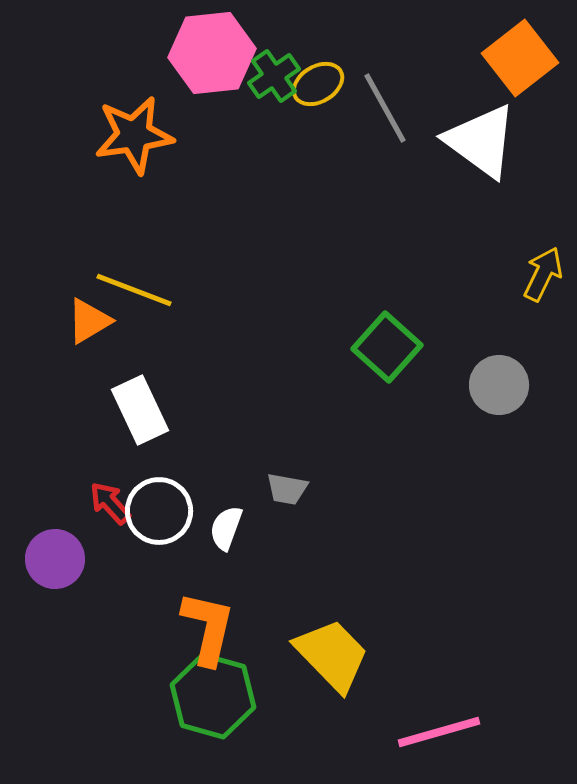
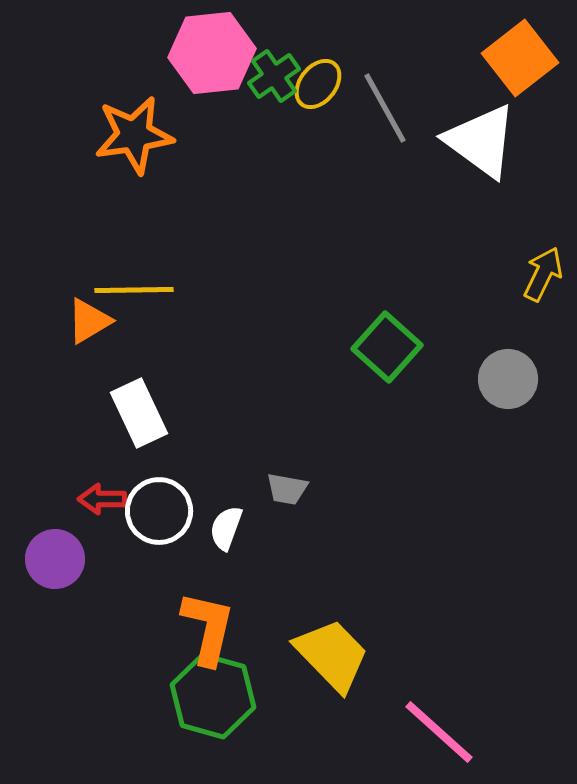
yellow ellipse: rotated 21 degrees counterclockwise
yellow line: rotated 22 degrees counterclockwise
gray circle: moved 9 px right, 6 px up
white rectangle: moved 1 px left, 3 px down
red arrow: moved 8 px left, 4 px up; rotated 48 degrees counterclockwise
pink line: rotated 58 degrees clockwise
